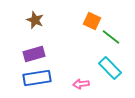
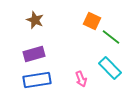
blue rectangle: moved 2 px down
pink arrow: moved 5 px up; rotated 105 degrees counterclockwise
